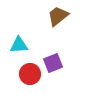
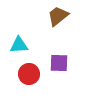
purple square: moved 6 px right; rotated 24 degrees clockwise
red circle: moved 1 px left
